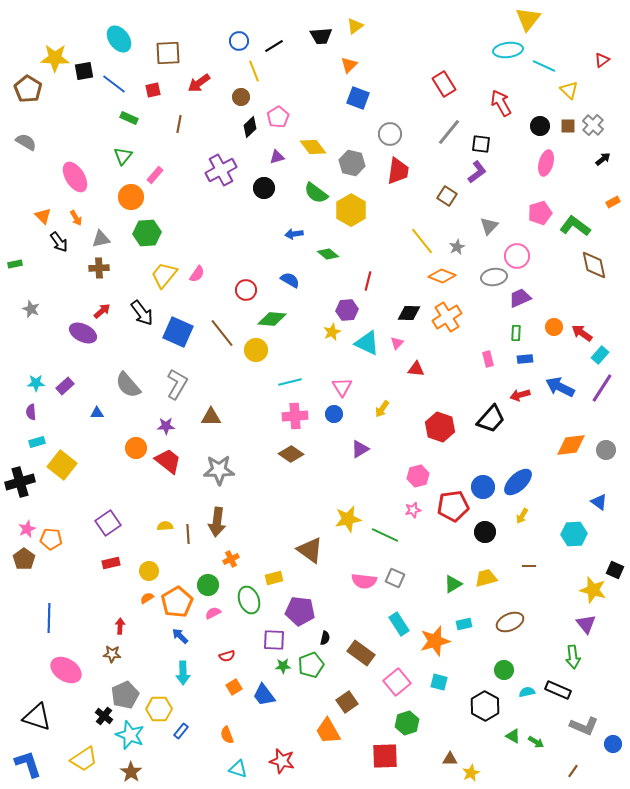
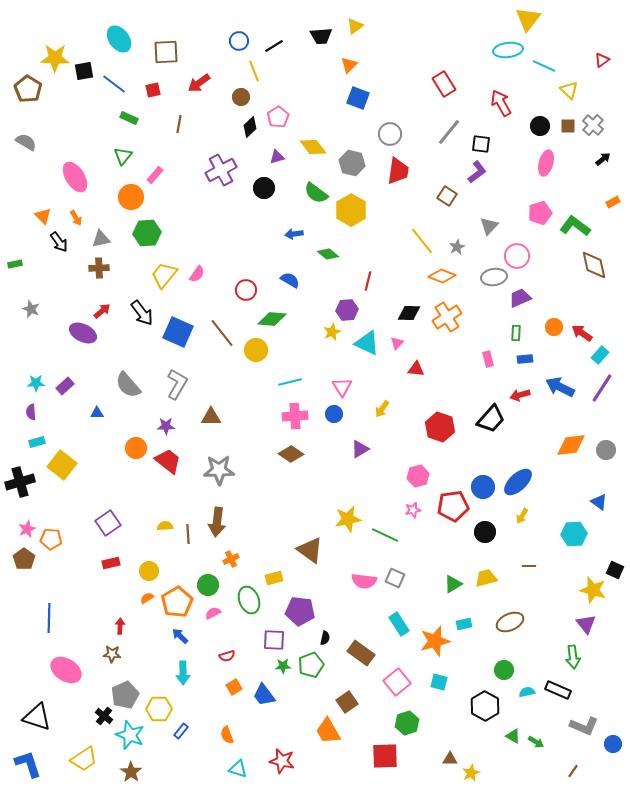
brown square at (168, 53): moved 2 px left, 1 px up
